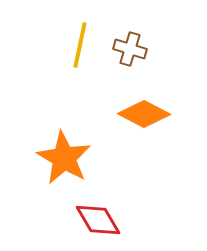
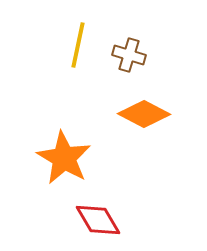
yellow line: moved 2 px left
brown cross: moved 1 px left, 6 px down
